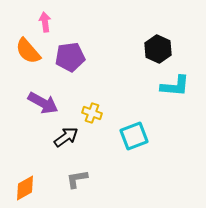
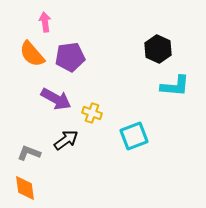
orange semicircle: moved 4 px right, 3 px down
purple arrow: moved 13 px right, 4 px up
black arrow: moved 3 px down
gray L-shape: moved 48 px left, 26 px up; rotated 30 degrees clockwise
orange diamond: rotated 68 degrees counterclockwise
